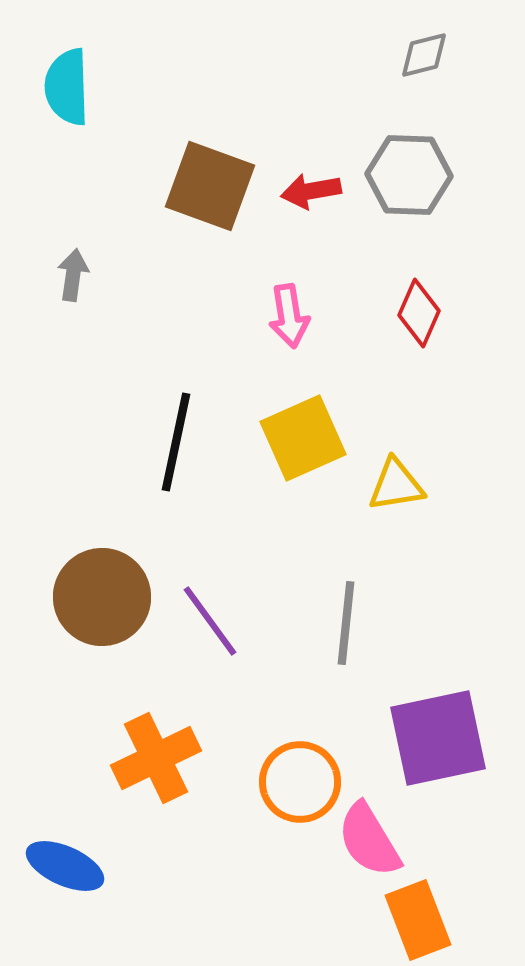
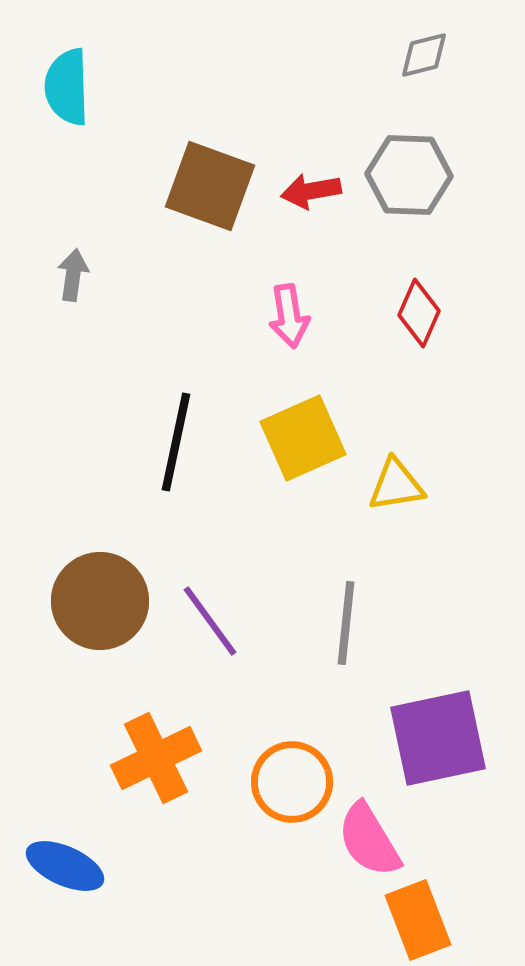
brown circle: moved 2 px left, 4 px down
orange circle: moved 8 px left
